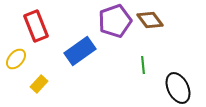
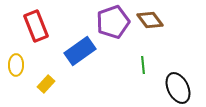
purple pentagon: moved 2 px left, 1 px down
yellow ellipse: moved 6 px down; rotated 40 degrees counterclockwise
yellow rectangle: moved 7 px right
